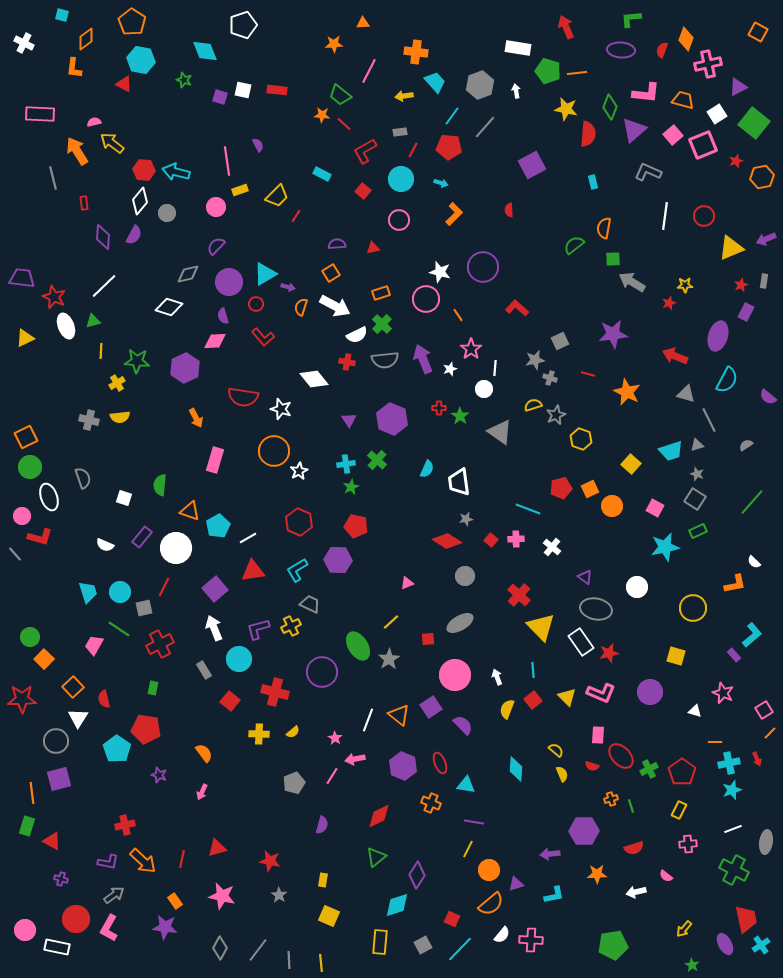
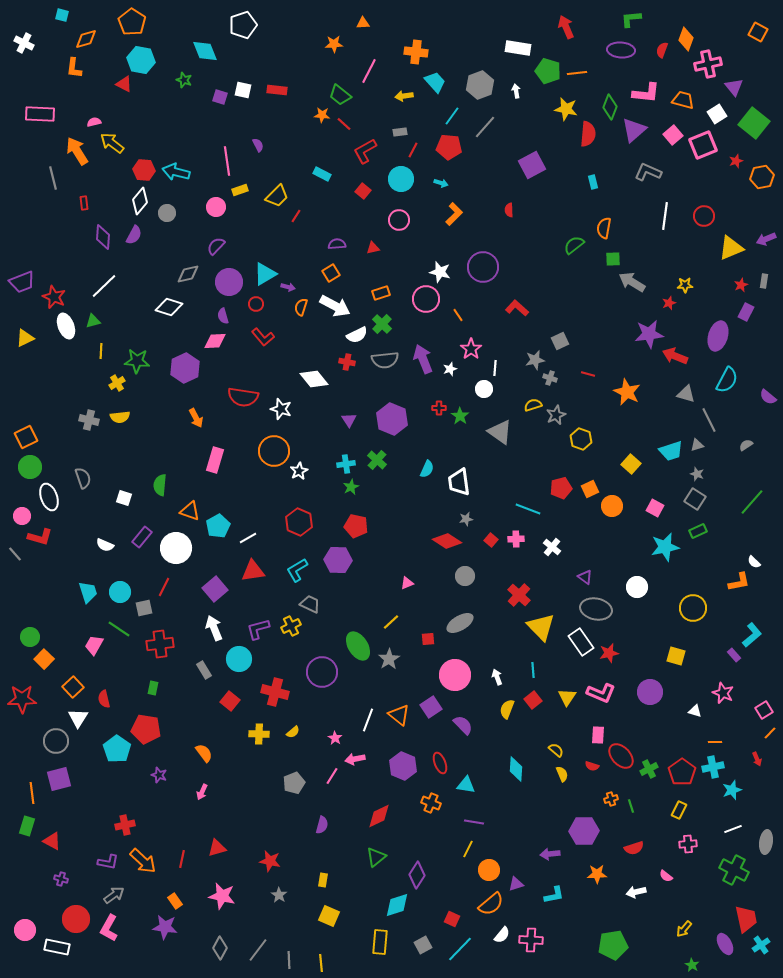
orange diamond at (86, 39): rotated 20 degrees clockwise
purple triangle at (738, 87): moved 4 px left; rotated 42 degrees counterclockwise
purple trapezoid at (22, 278): moved 4 px down; rotated 152 degrees clockwise
purple star at (613, 334): moved 36 px right
orange L-shape at (735, 584): moved 4 px right, 2 px up
red cross at (160, 644): rotated 20 degrees clockwise
yellow triangle at (567, 697): rotated 18 degrees clockwise
cyan cross at (729, 763): moved 16 px left, 4 px down
